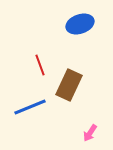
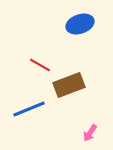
red line: rotated 40 degrees counterclockwise
brown rectangle: rotated 44 degrees clockwise
blue line: moved 1 px left, 2 px down
